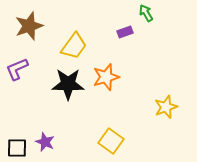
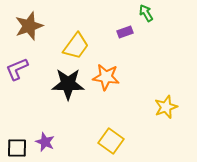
yellow trapezoid: moved 2 px right
orange star: rotated 24 degrees clockwise
